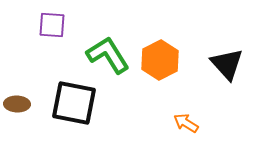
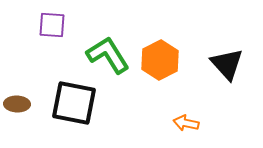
orange arrow: rotated 20 degrees counterclockwise
